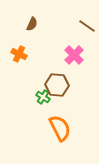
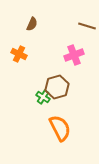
brown line: rotated 18 degrees counterclockwise
pink cross: rotated 24 degrees clockwise
brown hexagon: moved 2 px down; rotated 20 degrees counterclockwise
